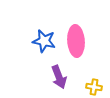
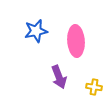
blue star: moved 8 px left, 10 px up; rotated 25 degrees counterclockwise
